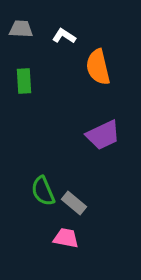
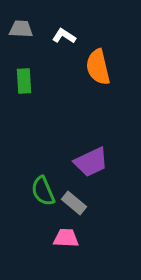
purple trapezoid: moved 12 px left, 27 px down
pink trapezoid: rotated 8 degrees counterclockwise
